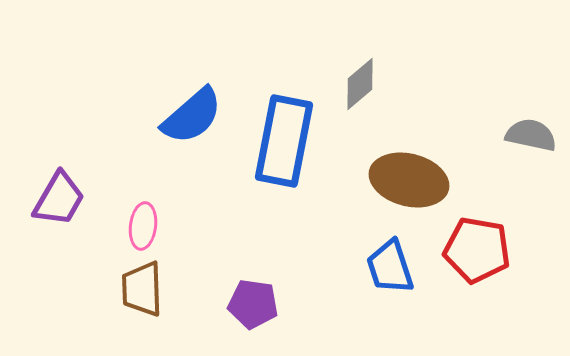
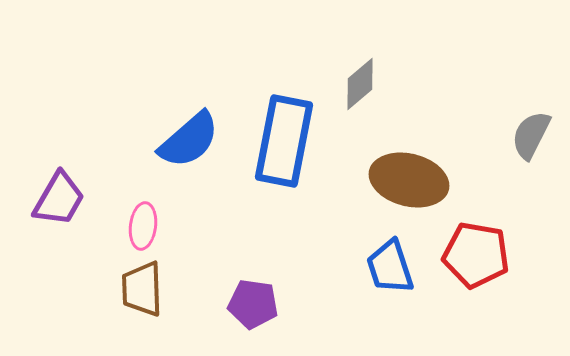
blue semicircle: moved 3 px left, 24 px down
gray semicircle: rotated 75 degrees counterclockwise
red pentagon: moved 1 px left, 5 px down
